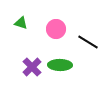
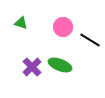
pink circle: moved 7 px right, 2 px up
black line: moved 2 px right, 2 px up
green ellipse: rotated 20 degrees clockwise
